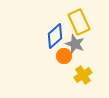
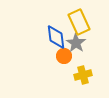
blue diamond: moved 1 px right, 1 px down; rotated 55 degrees counterclockwise
gray star: moved 1 px right, 1 px up; rotated 12 degrees clockwise
yellow cross: rotated 18 degrees clockwise
